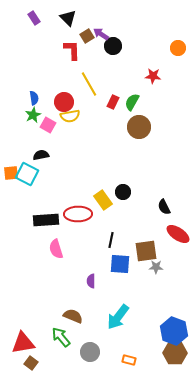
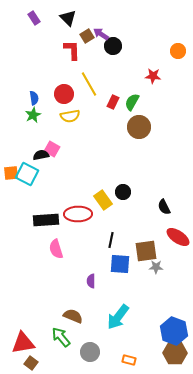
orange circle at (178, 48): moved 3 px down
red circle at (64, 102): moved 8 px up
pink square at (48, 125): moved 4 px right, 24 px down
red ellipse at (178, 234): moved 3 px down
